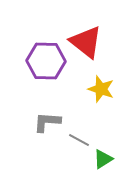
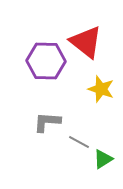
gray line: moved 2 px down
